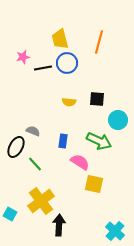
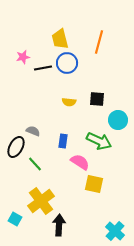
cyan square: moved 5 px right, 5 px down
